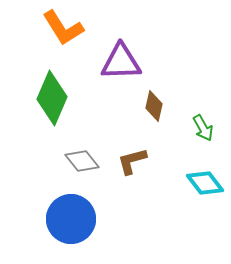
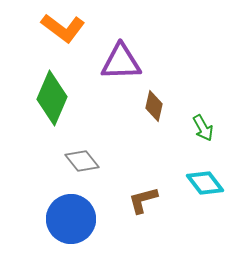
orange L-shape: rotated 21 degrees counterclockwise
brown L-shape: moved 11 px right, 39 px down
